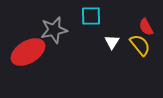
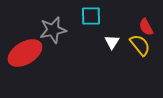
gray star: moved 1 px left
red ellipse: moved 3 px left, 1 px down
